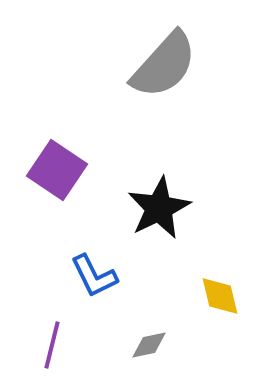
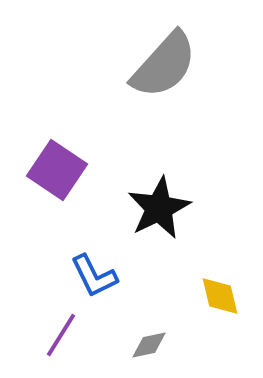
purple line: moved 9 px right, 10 px up; rotated 18 degrees clockwise
